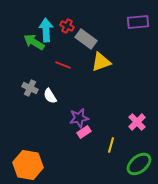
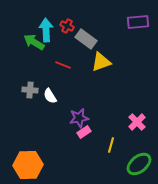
gray cross: moved 2 px down; rotated 21 degrees counterclockwise
orange hexagon: rotated 12 degrees counterclockwise
